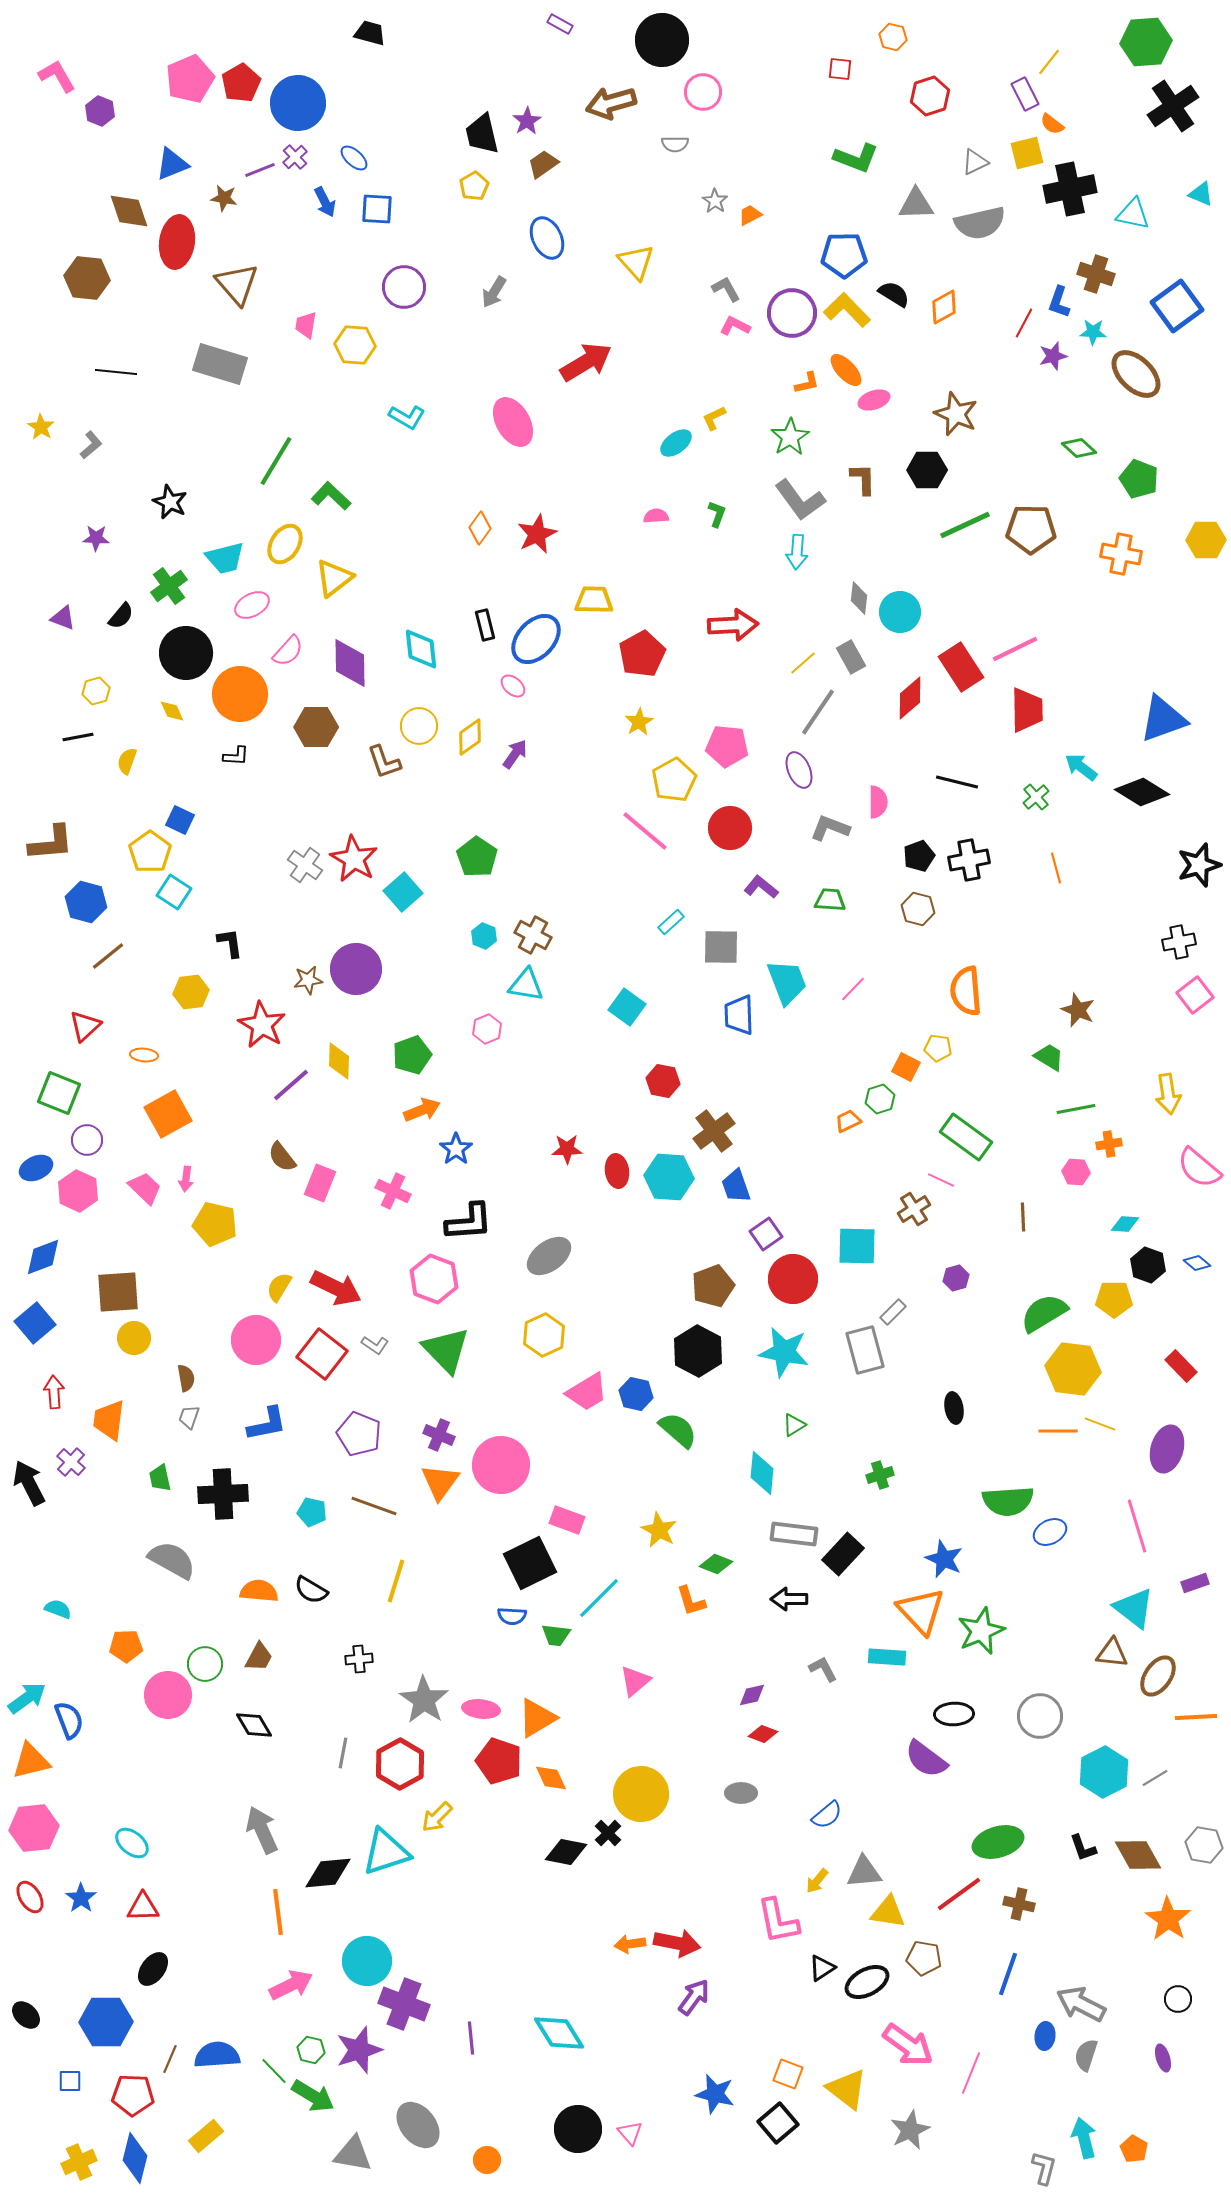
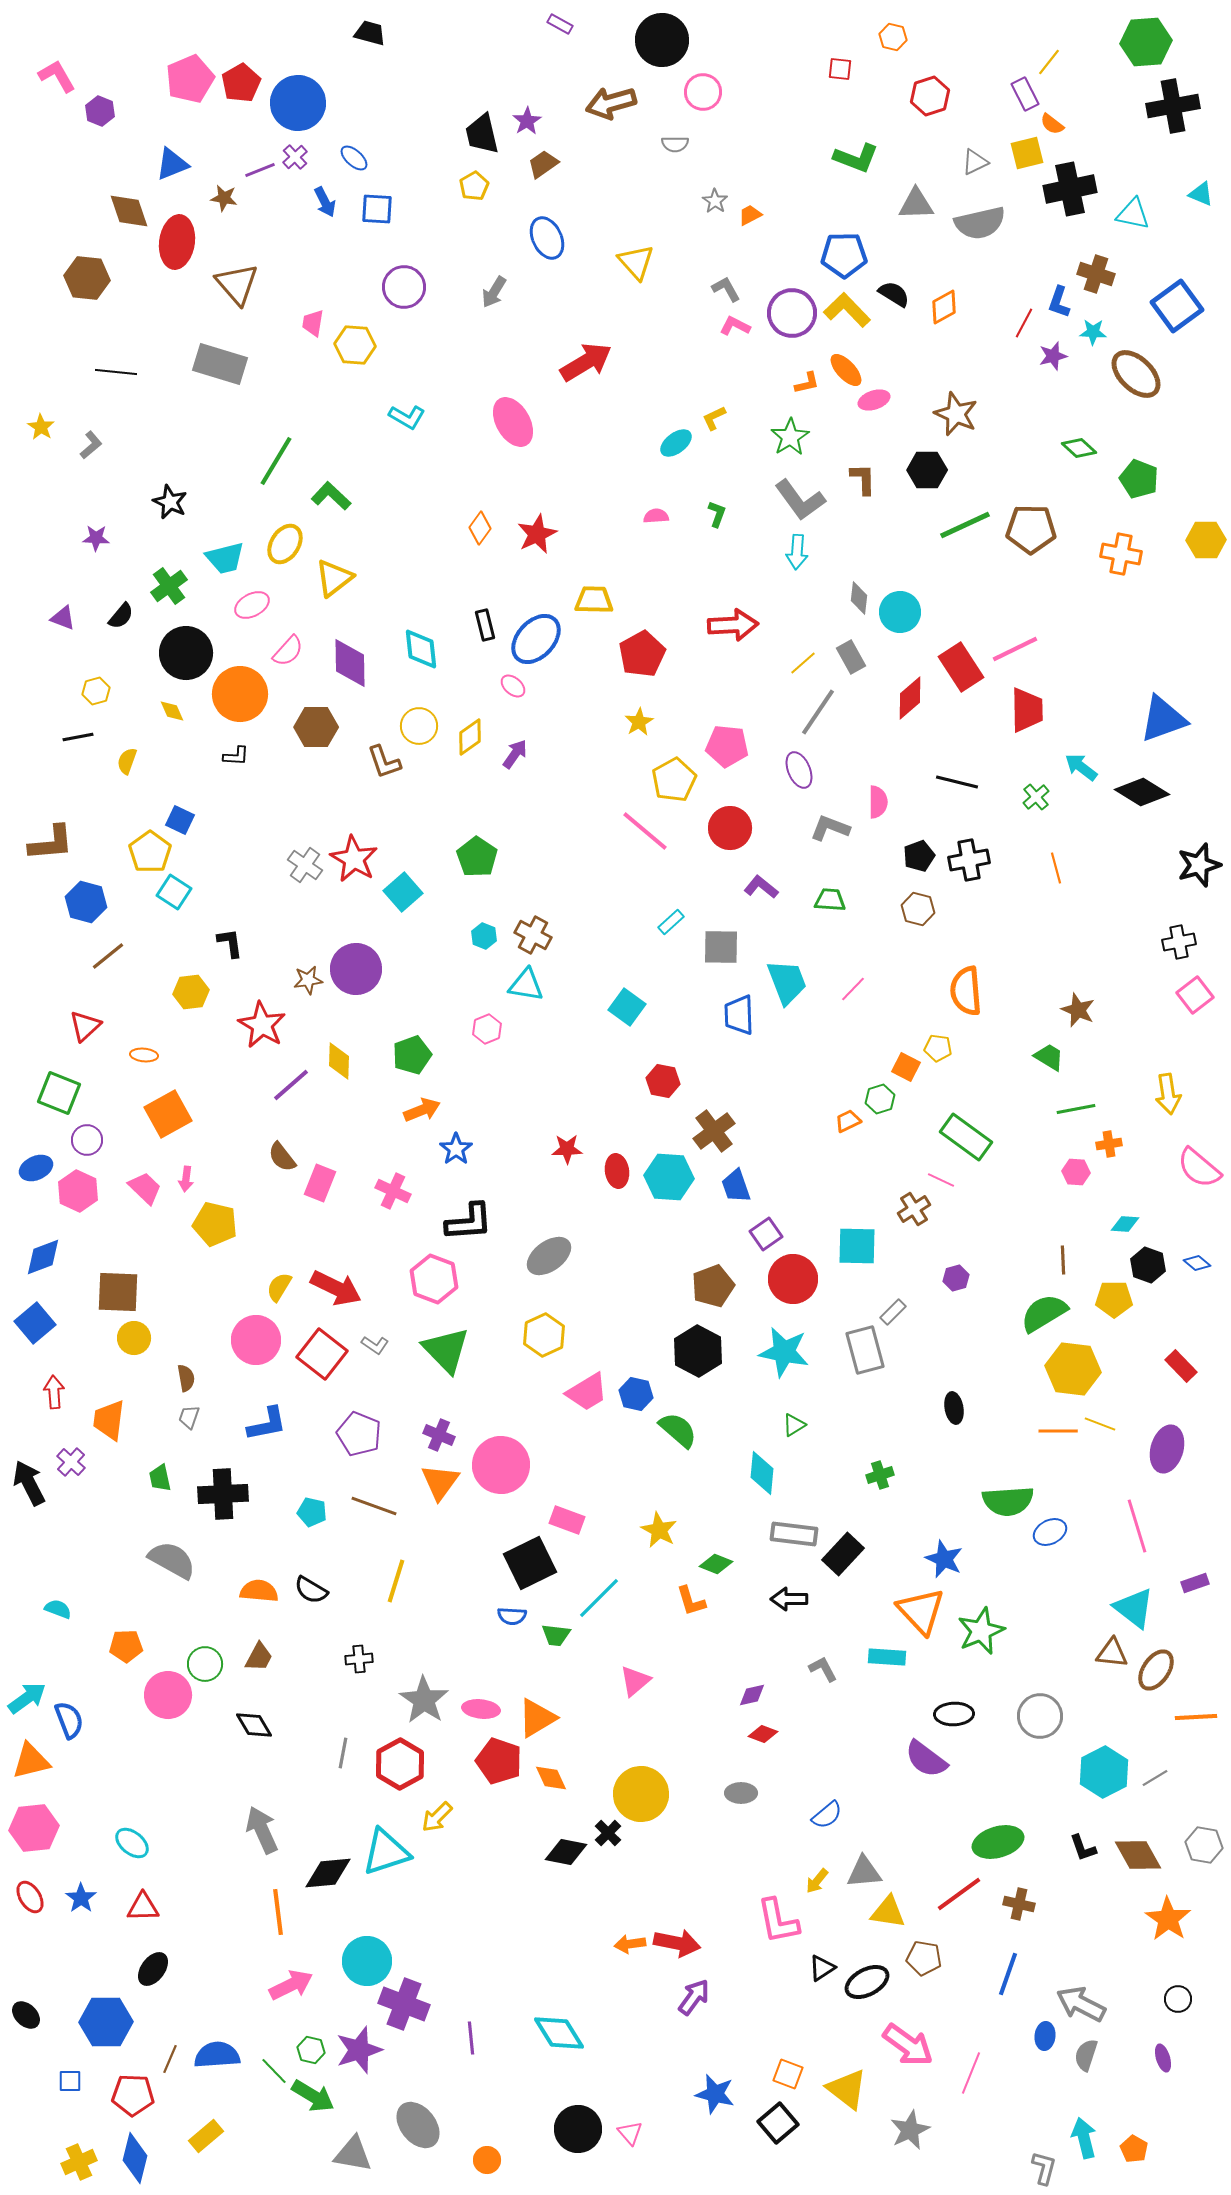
black cross at (1173, 106): rotated 24 degrees clockwise
pink trapezoid at (306, 325): moved 7 px right, 2 px up
brown line at (1023, 1217): moved 40 px right, 43 px down
brown square at (118, 1292): rotated 6 degrees clockwise
brown ellipse at (1158, 1676): moved 2 px left, 6 px up
